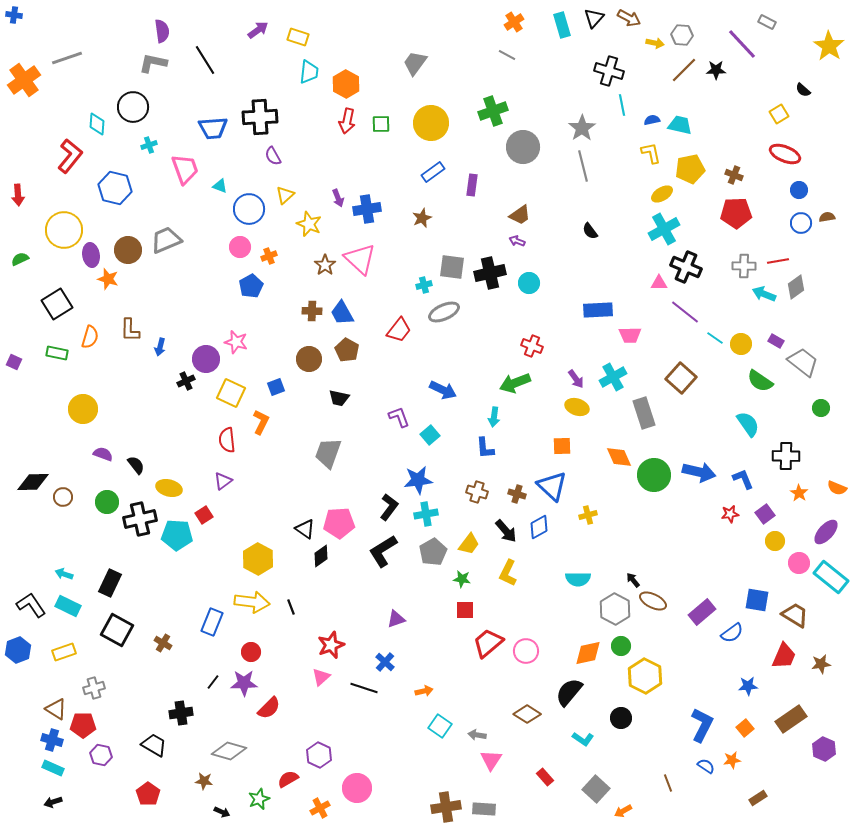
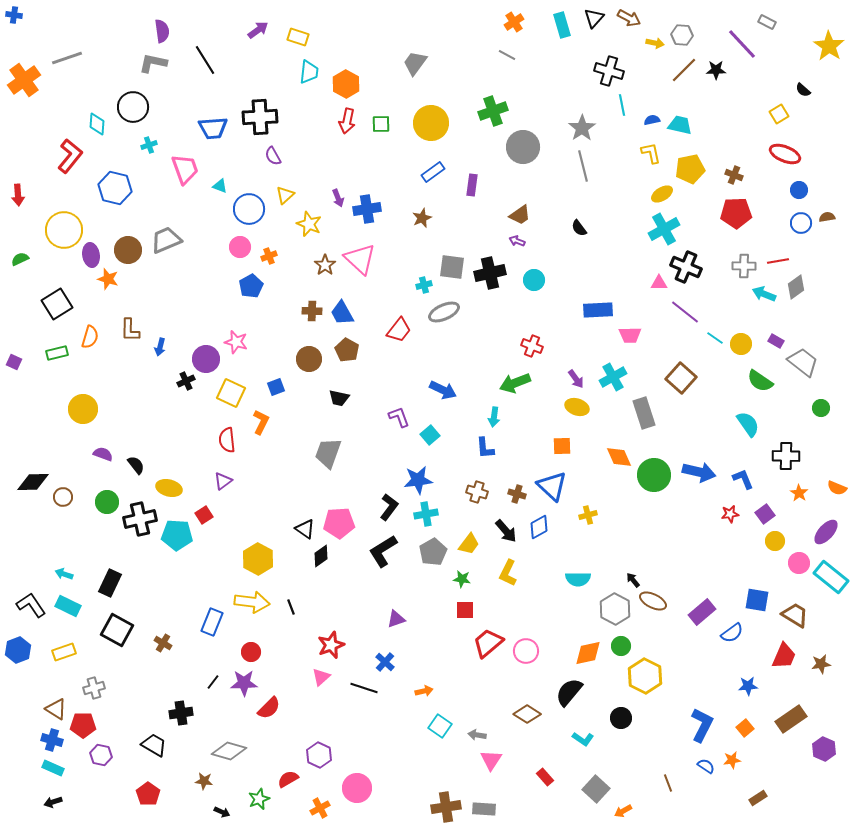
black semicircle at (590, 231): moved 11 px left, 3 px up
cyan circle at (529, 283): moved 5 px right, 3 px up
green rectangle at (57, 353): rotated 25 degrees counterclockwise
